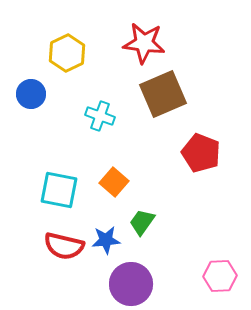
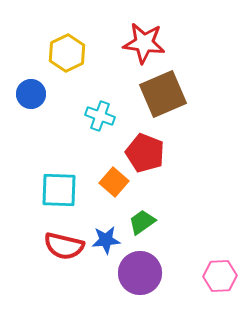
red pentagon: moved 56 px left
cyan square: rotated 9 degrees counterclockwise
green trapezoid: rotated 20 degrees clockwise
purple circle: moved 9 px right, 11 px up
